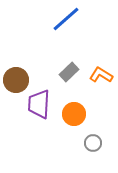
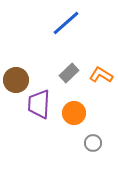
blue line: moved 4 px down
gray rectangle: moved 1 px down
orange circle: moved 1 px up
